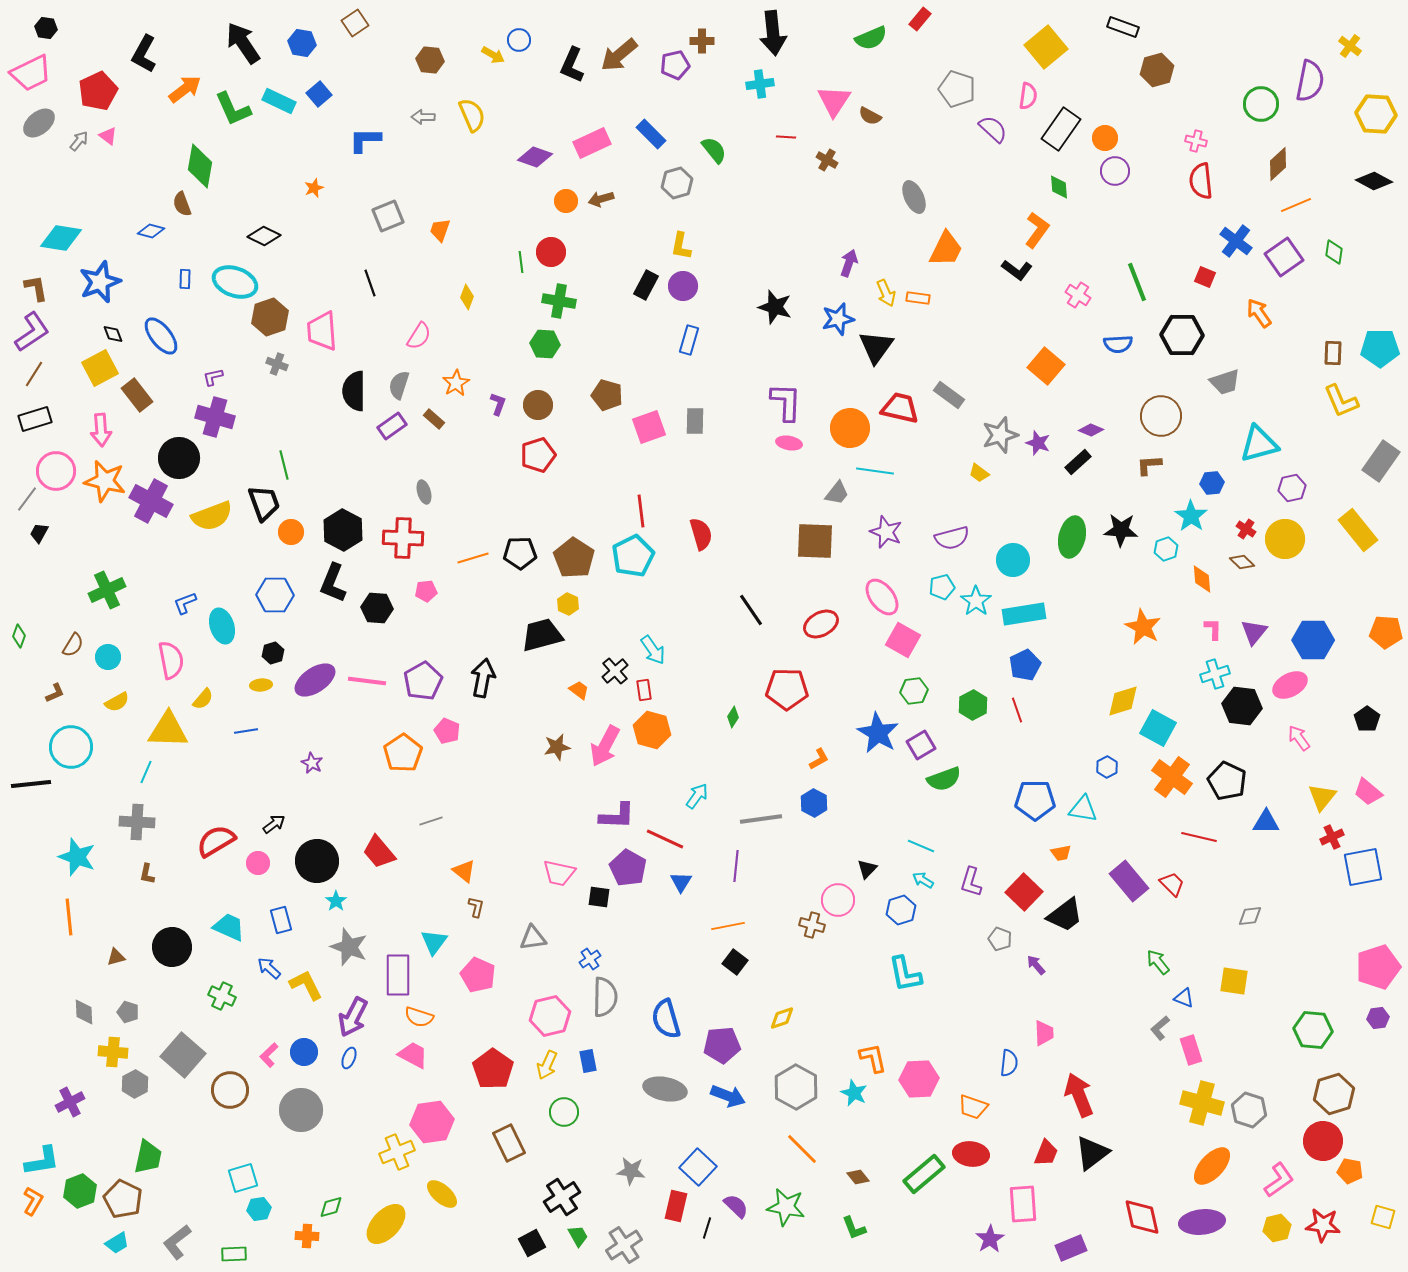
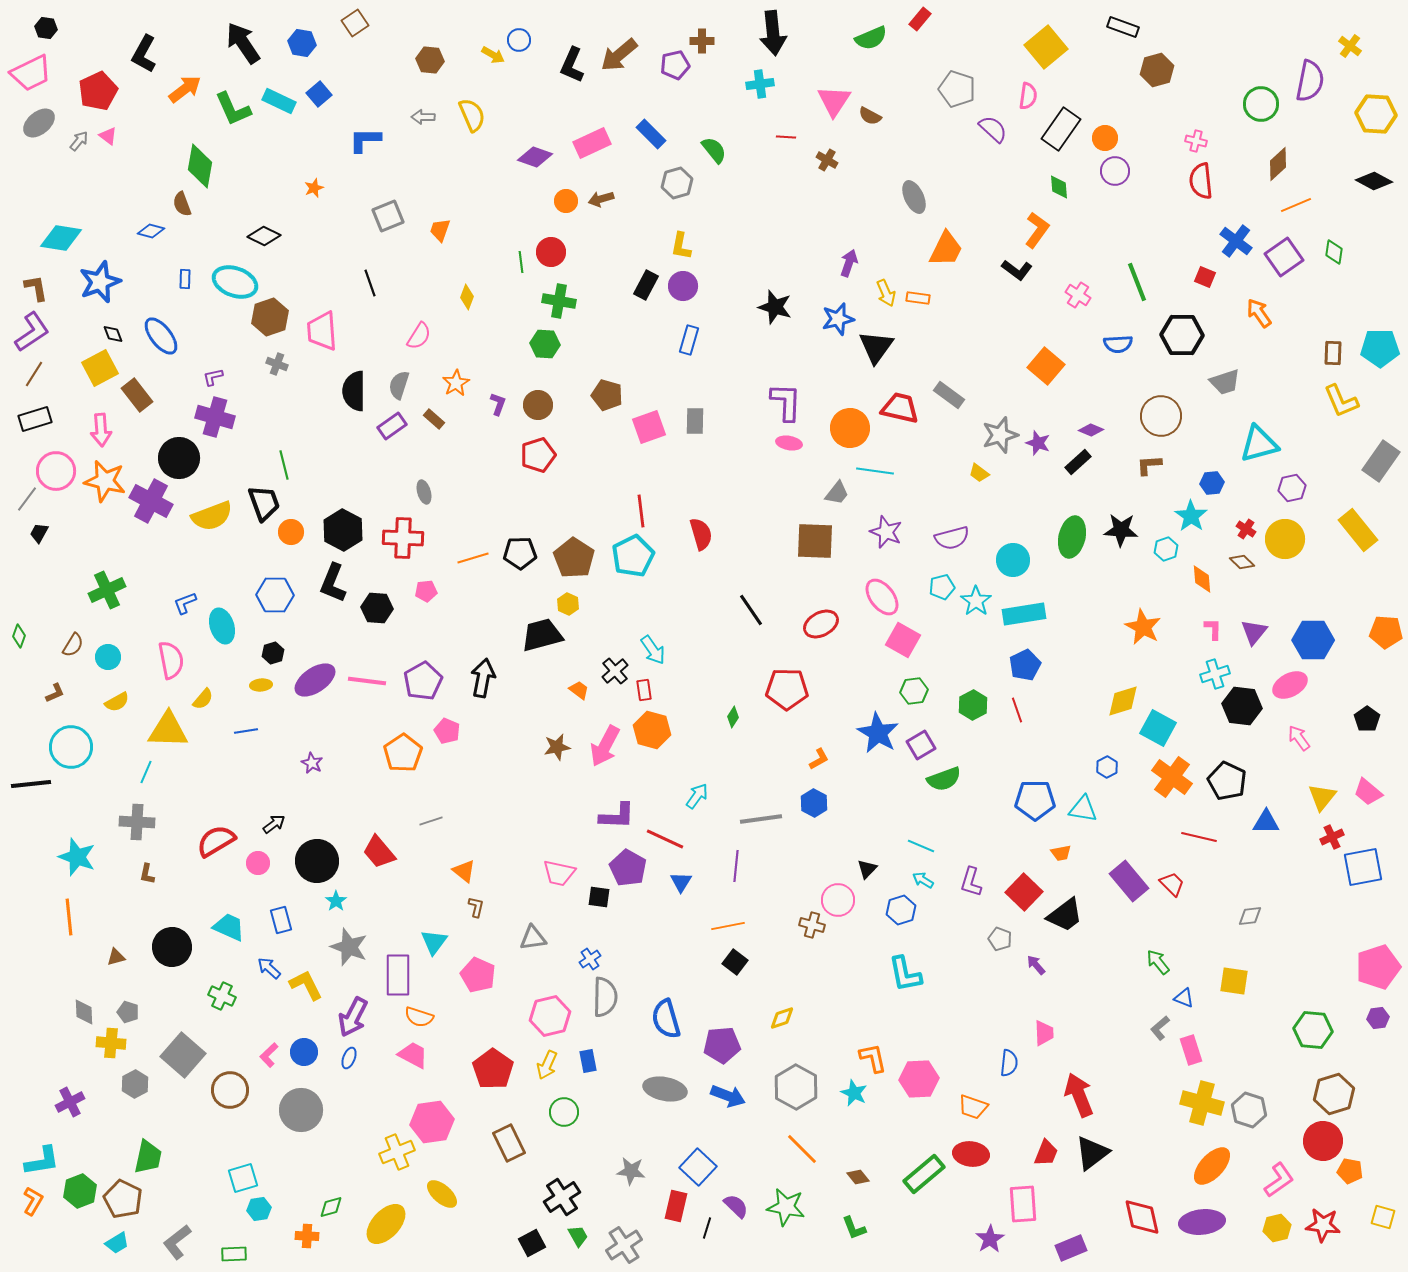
yellow cross at (113, 1052): moved 2 px left, 9 px up
